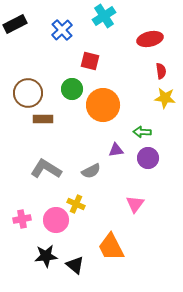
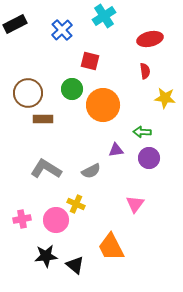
red semicircle: moved 16 px left
purple circle: moved 1 px right
